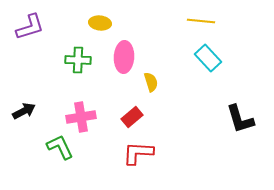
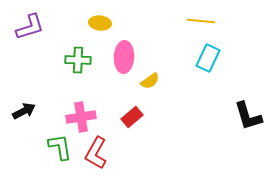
cyan rectangle: rotated 68 degrees clockwise
yellow semicircle: moved 1 px left, 1 px up; rotated 72 degrees clockwise
black L-shape: moved 8 px right, 3 px up
green L-shape: rotated 16 degrees clockwise
red L-shape: moved 42 px left; rotated 64 degrees counterclockwise
